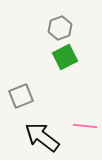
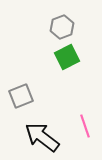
gray hexagon: moved 2 px right, 1 px up
green square: moved 2 px right
pink line: rotated 65 degrees clockwise
